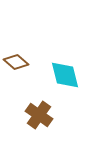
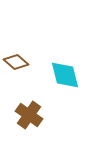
brown cross: moved 10 px left
